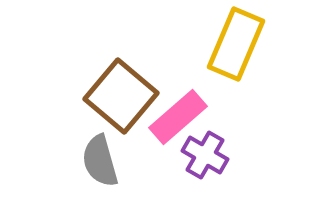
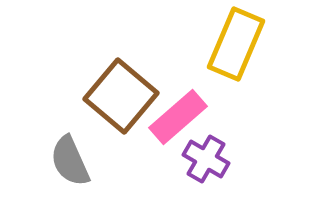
purple cross: moved 1 px right, 4 px down
gray semicircle: moved 30 px left; rotated 8 degrees counterclockwise
